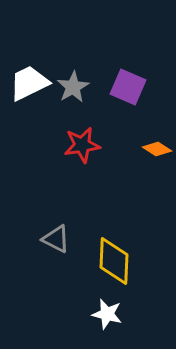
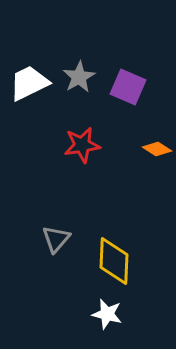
gray star: moved 6 px right, 10 px up
gray triangle: rotated 44 degrees clockwise
